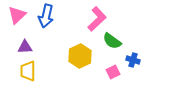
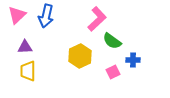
blue cross: rotated 16 degrees counterclockwise
